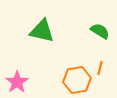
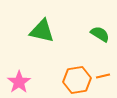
green semicircle: moved 3 px down
orange line: moved 3 px right, 8 px down; rotated 64 degrees clockwise
pink star: moved 2 px right
